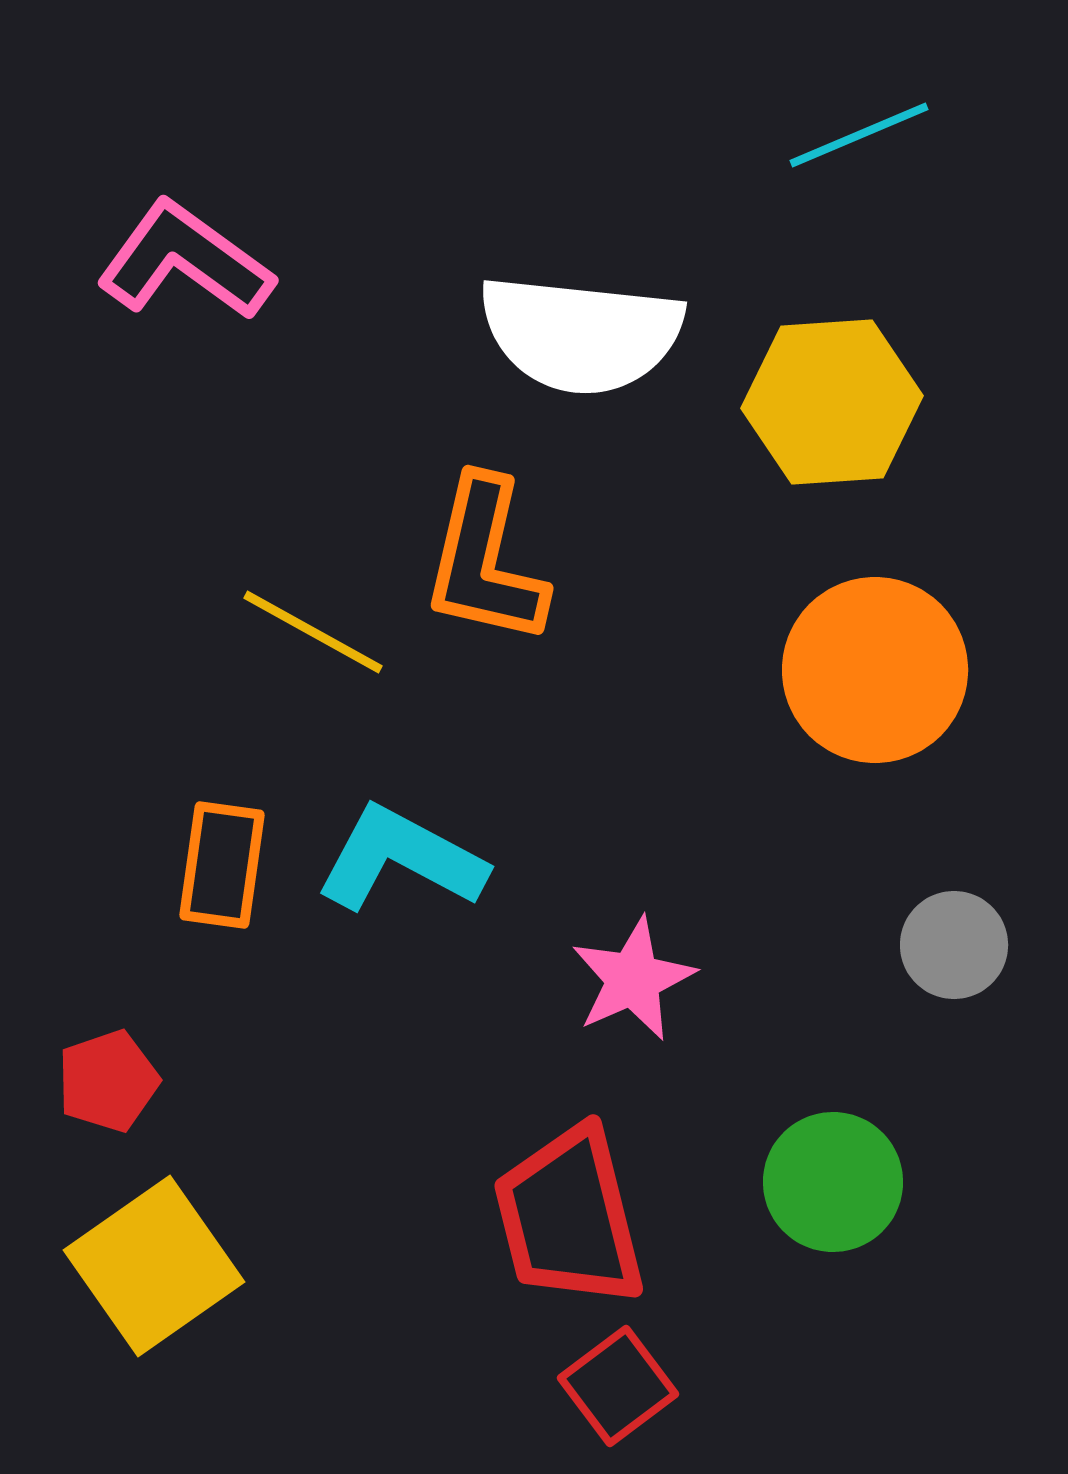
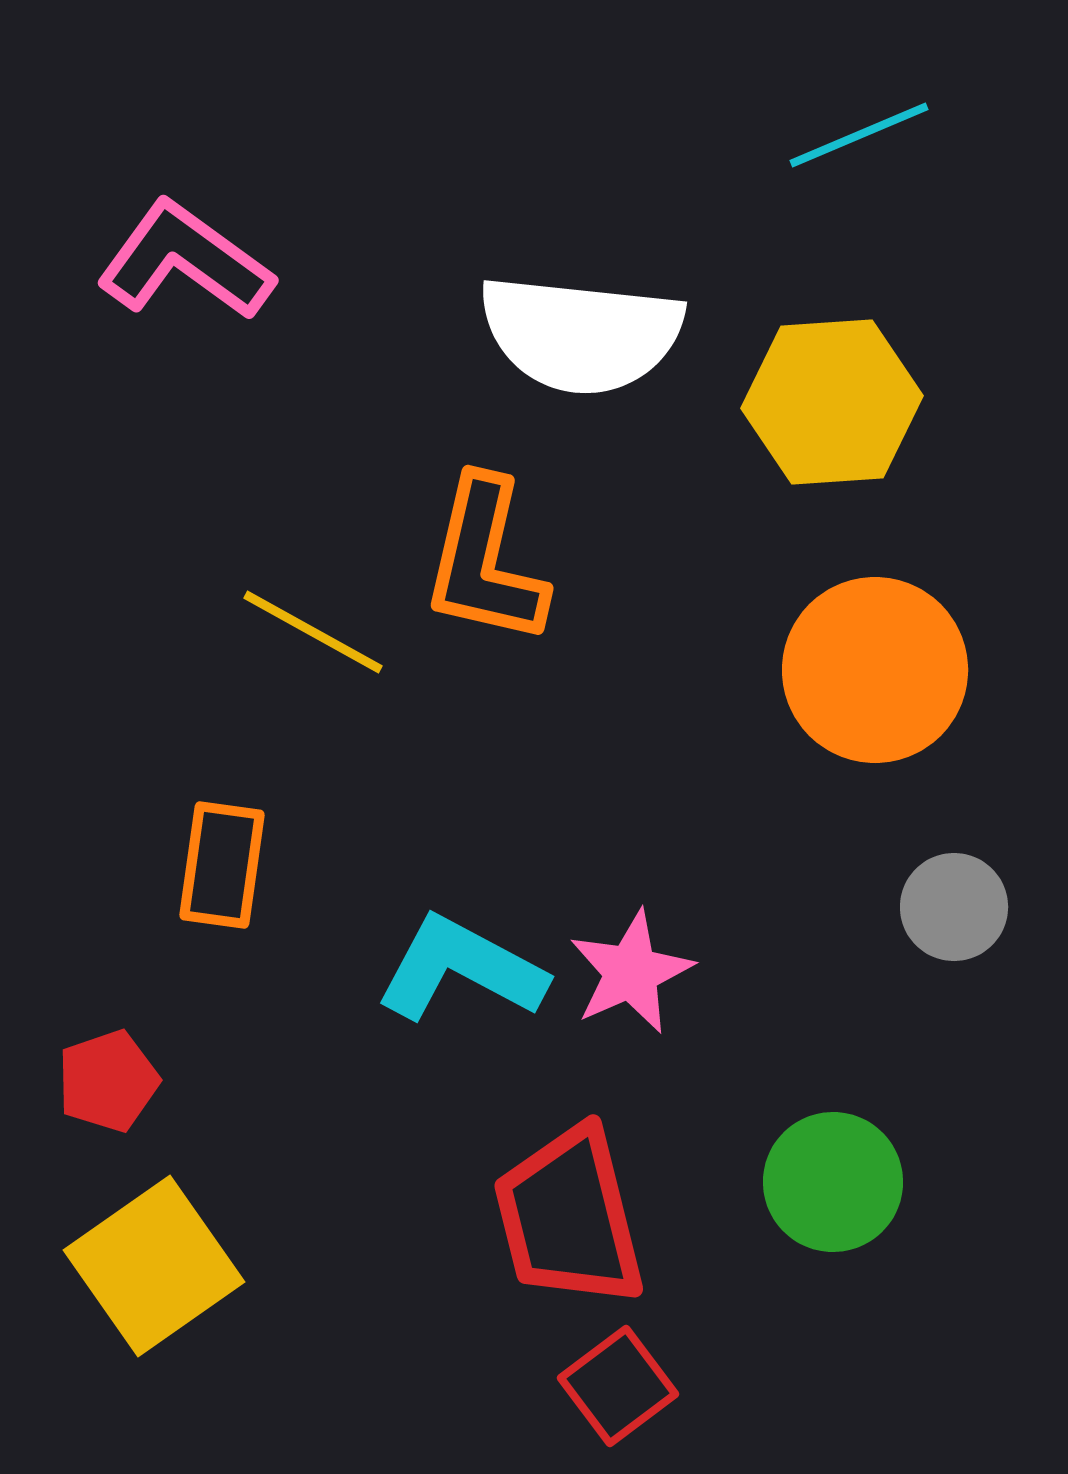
cyan L-shape: moved 60 px right, 110 px down
gray circle: moved 38 px up
pink star: moved 2 px left, 7 px up
